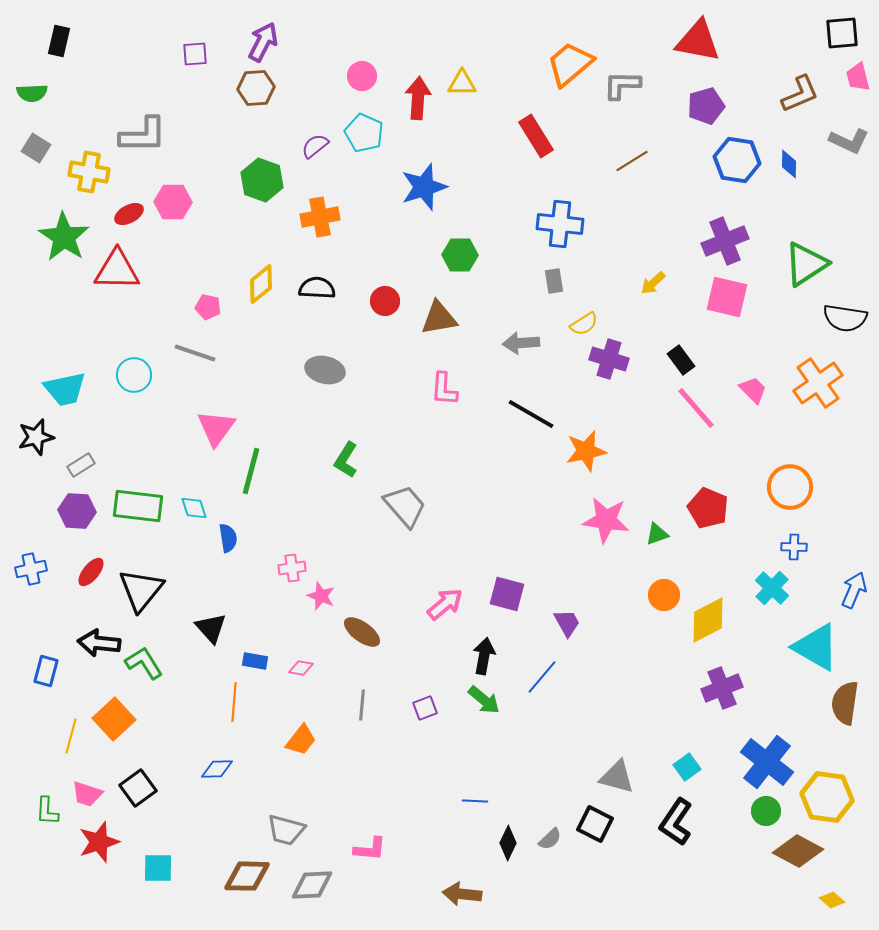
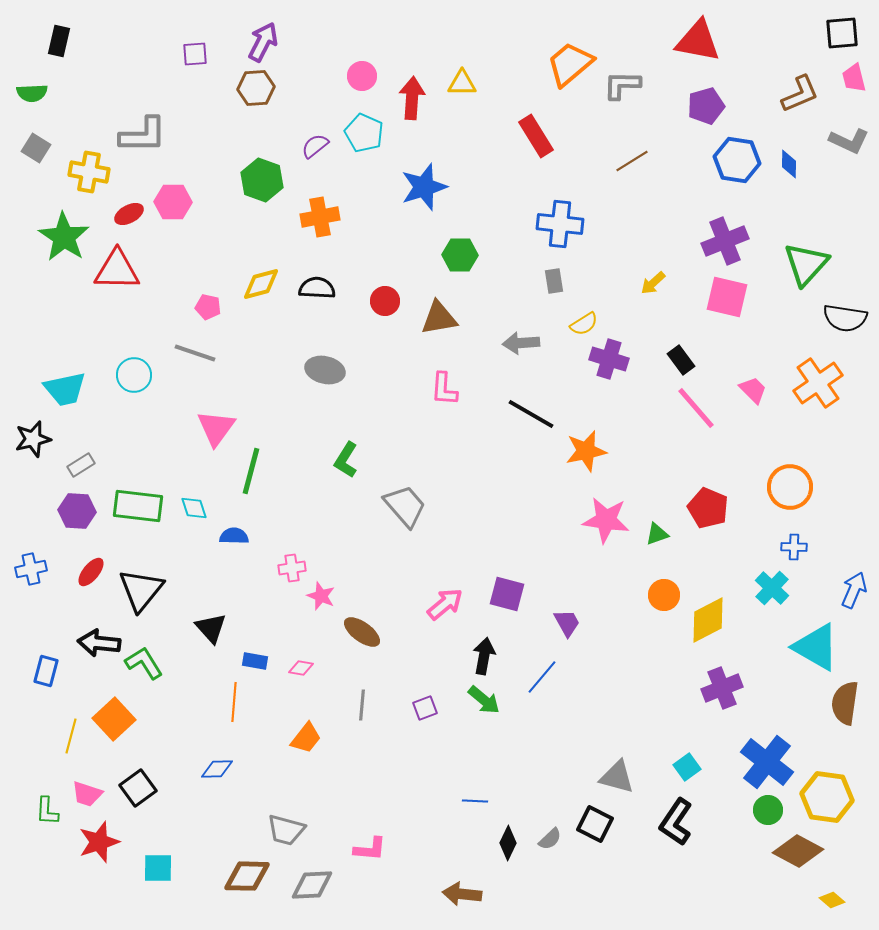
pink trapezoid at (858, 77): moved 4 px left, 1 px down
red arrow at (418, 98): moved 6 px left
green triangle at (806, 264): rotated 15 degrees counterclockwise
yellow diamond at (261, 284): rotated 24 degrees clockwise
black star at (36, 437): moved 3 px left, 2 px down
blue semicircle at (228, 538): moved 6 px right, 2 px up; rotated 80 degrees counterclockwise
orange trapezoid at (301, 740): moved 5 px right, 2 px up
green circle at (766, 811): moved 2 px right, 1 px up
